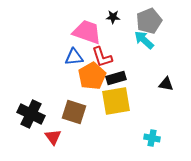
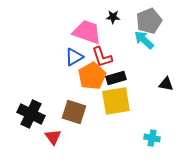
blue triangle: rotated 24 degrees counterclockwise
